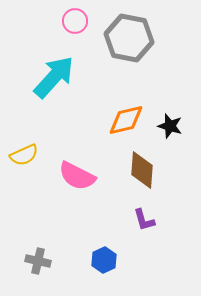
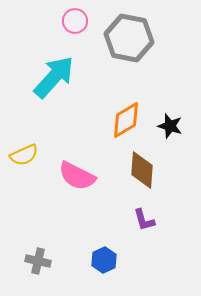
orange diamond: rotated 18 degrees counterclockwise
